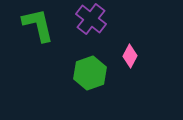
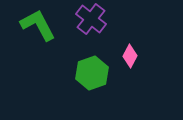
green L-shape: rotated 15 degrees counterclockwise
green hexagon: moved 2 px right
